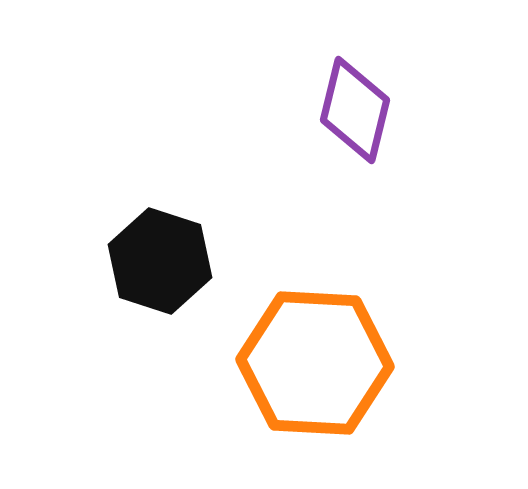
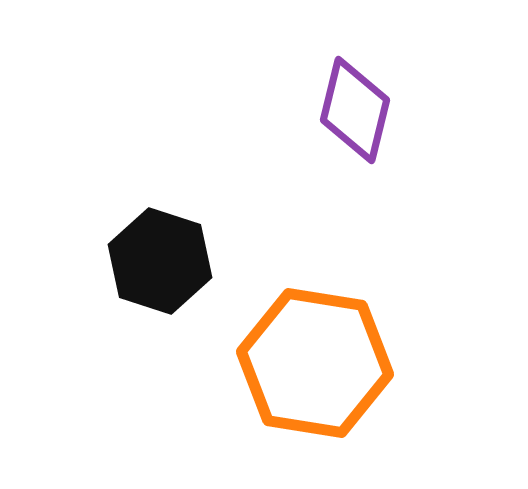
orange hexagon: rotated 6 degrees clockwise
